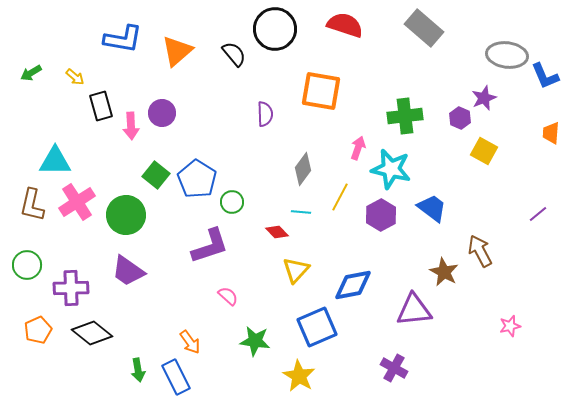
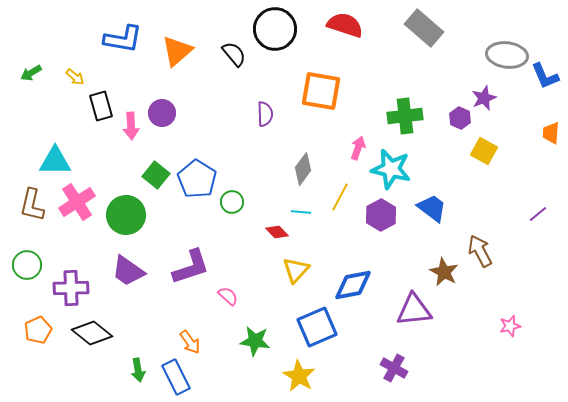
purple L-shape at (210, 246): moved 19 px left, 21 px down
